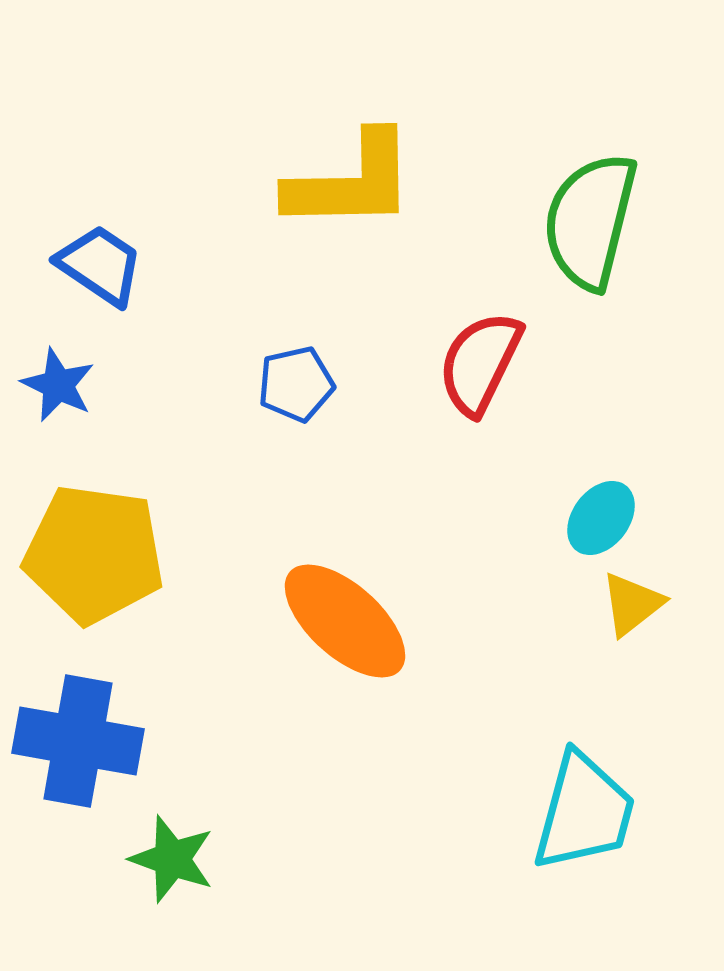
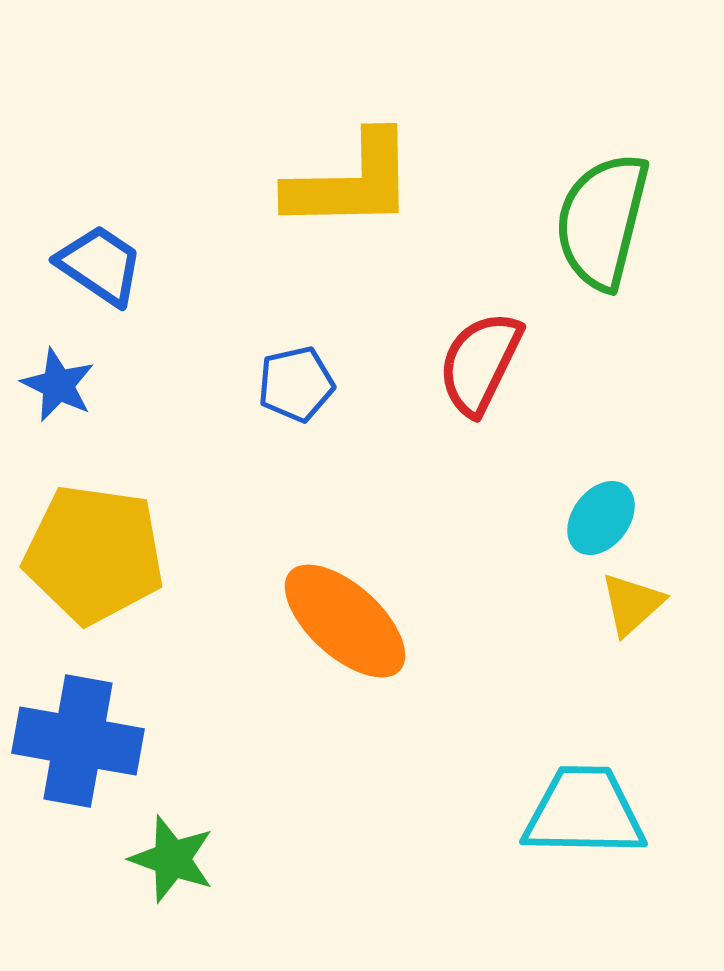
green semicircle: moved 12 px right
yellow triangle: rotated 4 degrees counterclockwise
cyan trapezoid: rotated 104 degrees counterclockwise
